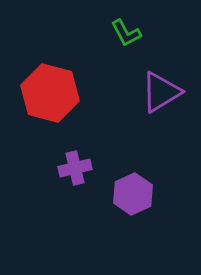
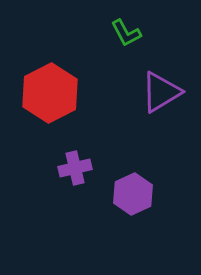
red hexagon: rotated 18 degrees clockwise
